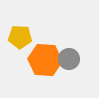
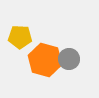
orange hexagon: rotated 12 degrees clockwise
